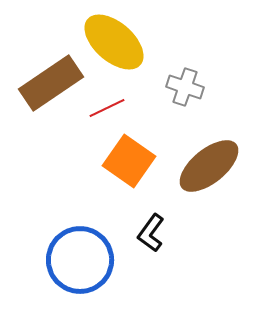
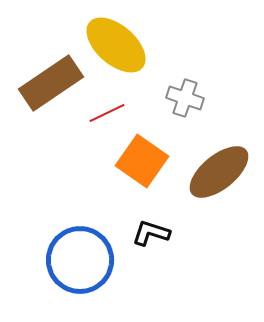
yellow ellipse: moved 2 px right, 3 px down
gray cross: moved 11 px down
red line: moved 5 px down
orange square: moved 13 px right
brown ellipse: moved 10 px right, 6 px down
black L-shape: rotated 72 degrees clockwise
